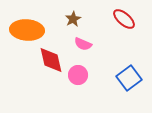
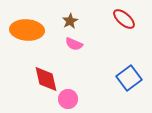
brown star: moved 3 px left, 2 px down
pink semicircle: moved 9 px left
red diamond: moved 5 px left, 19 px down
pink circle: moved 10 px left, 24 px down
